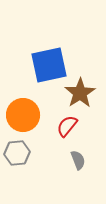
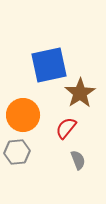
red semicircle: moved 1 px left, 2 px down
gray hexagon: moved 1 px up
